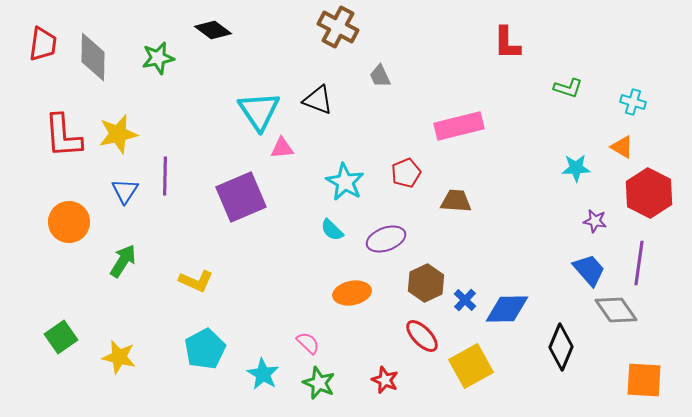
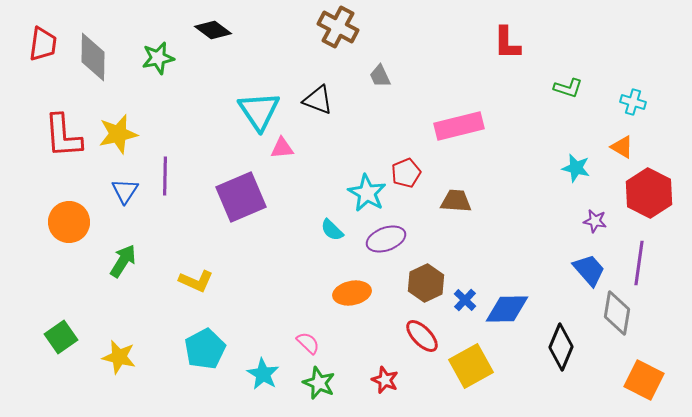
cyan star at (576, 168): rotated 16 degrees clockwise
cyan star at (345, 182): moved 22 px right, 11 px down
gray diamond at (616, 310): moved 1 px right, 3 px down; rotated 45 degrees clockwise
orange square at (644, 380): rotated 24 degrees clockwise
